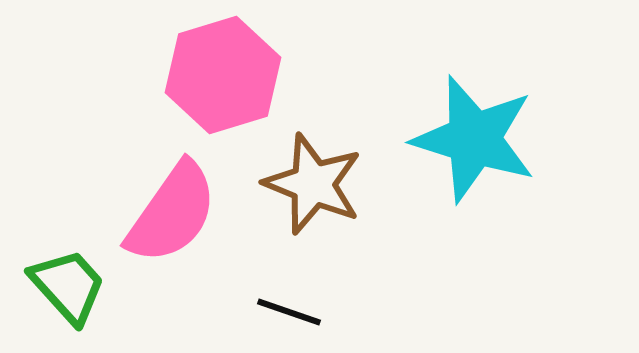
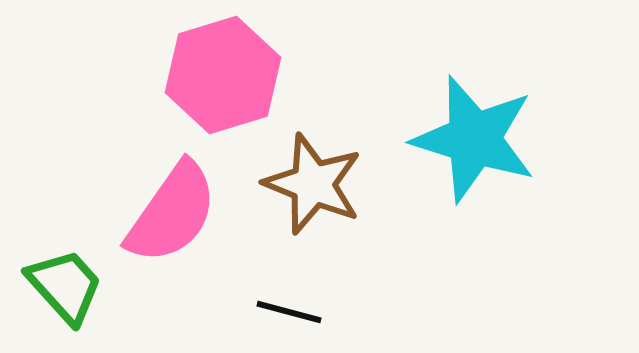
green trapezoid: moved 3 px left
black line: rotated 4 degrees counterclockwise
